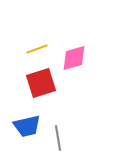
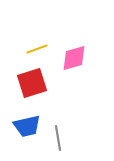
red square: moved 9 px left
